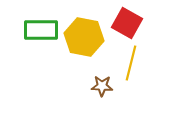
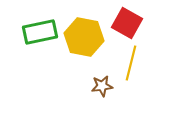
green rectangle: moved 1 px left, 2 px down; rotated 12 degrees counterclockwise
brown star: rotated 10 degrees counterclockwise
